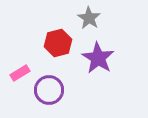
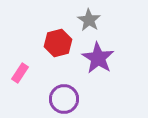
gray star: moved 2 px down
pink rectangle: rotated 24 degrees counterclockwise
purple circle: moved 15 px right, 9 px down
